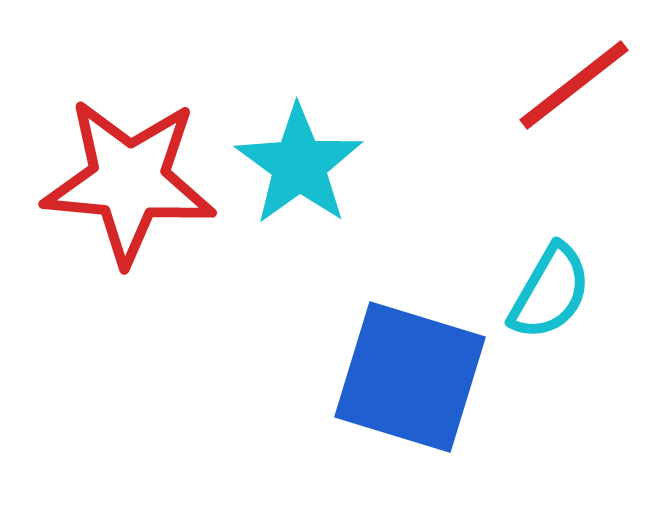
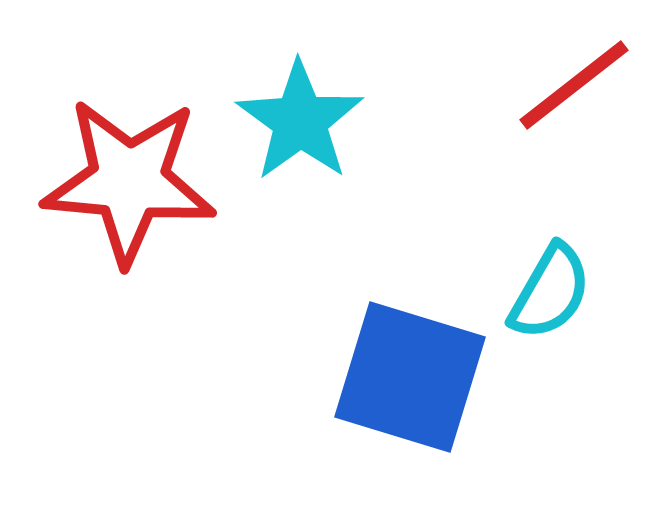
cyan star: moved 1 px right, 44 px up
